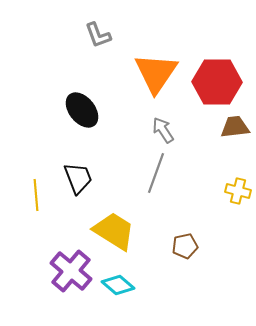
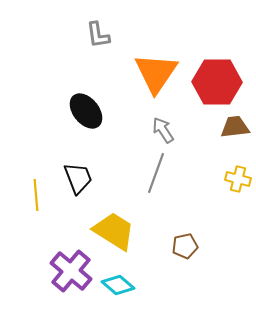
gray L-shape: rotated 12 degrees clockwise
black ellipse: moved 4 px right, 1 px down
yellow cross: moved 12 px up
